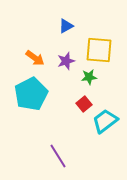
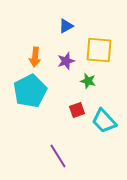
orange arrow: moved 1 px up; rotated 60 degrees clockwise
green star: moved 1 px left, 4 px down; rotated 21 degrees clockwise
cyan pentagon: moved 1 px left, 3 px up
red square: moved 7 px left, 6 px down; rotated 21 degrees clockwise
cyan trapezoid: moved 1 px left; rotated 96 degrees counterclockwise
